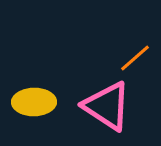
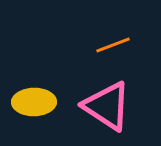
orange line: moved 22 px left, 13 px up; rotated 20 degrees clockwise
